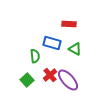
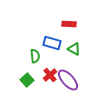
green triangle: moved 1 px left
